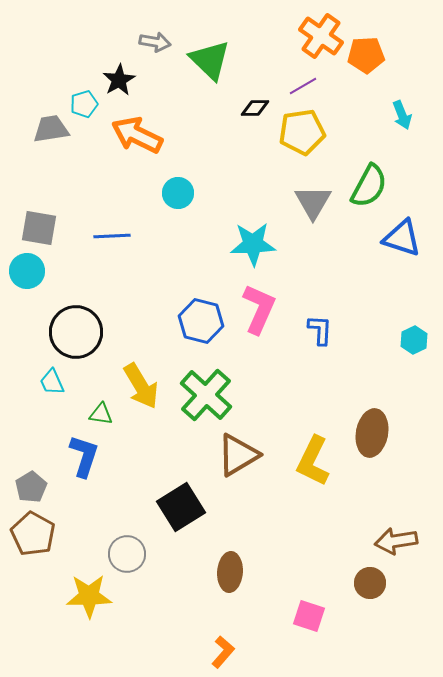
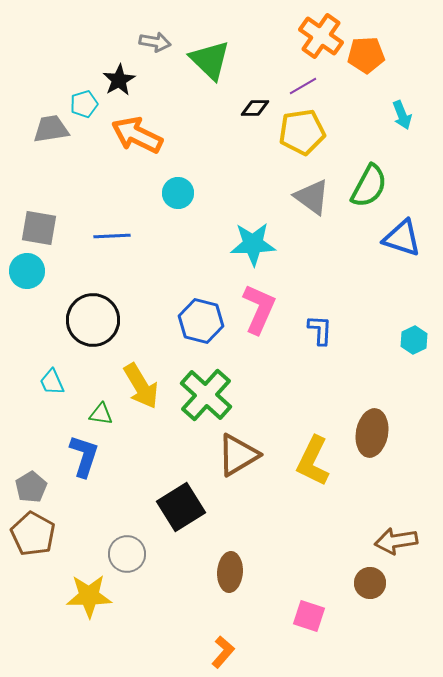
gray triangle at (313, 202): moved 1 px left, 5 px up; rotated 24 degrees counterclockwise
black circle at (76, 332): moved 17 px right, 12 px up
